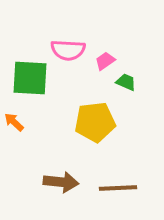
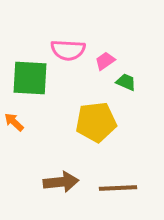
yellow pentagon: moved 1 px right
brown arrow: rotated 12 degrees counterclockwise
